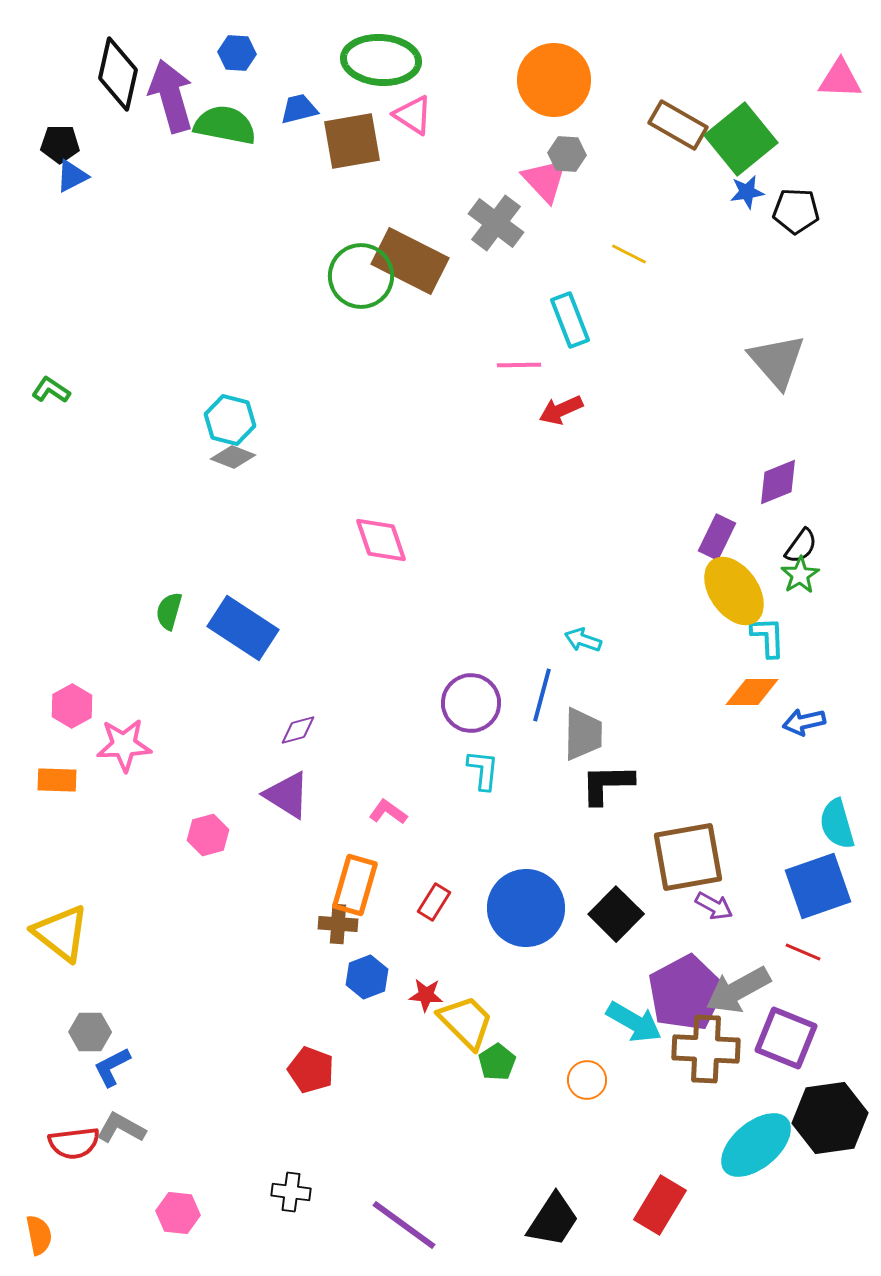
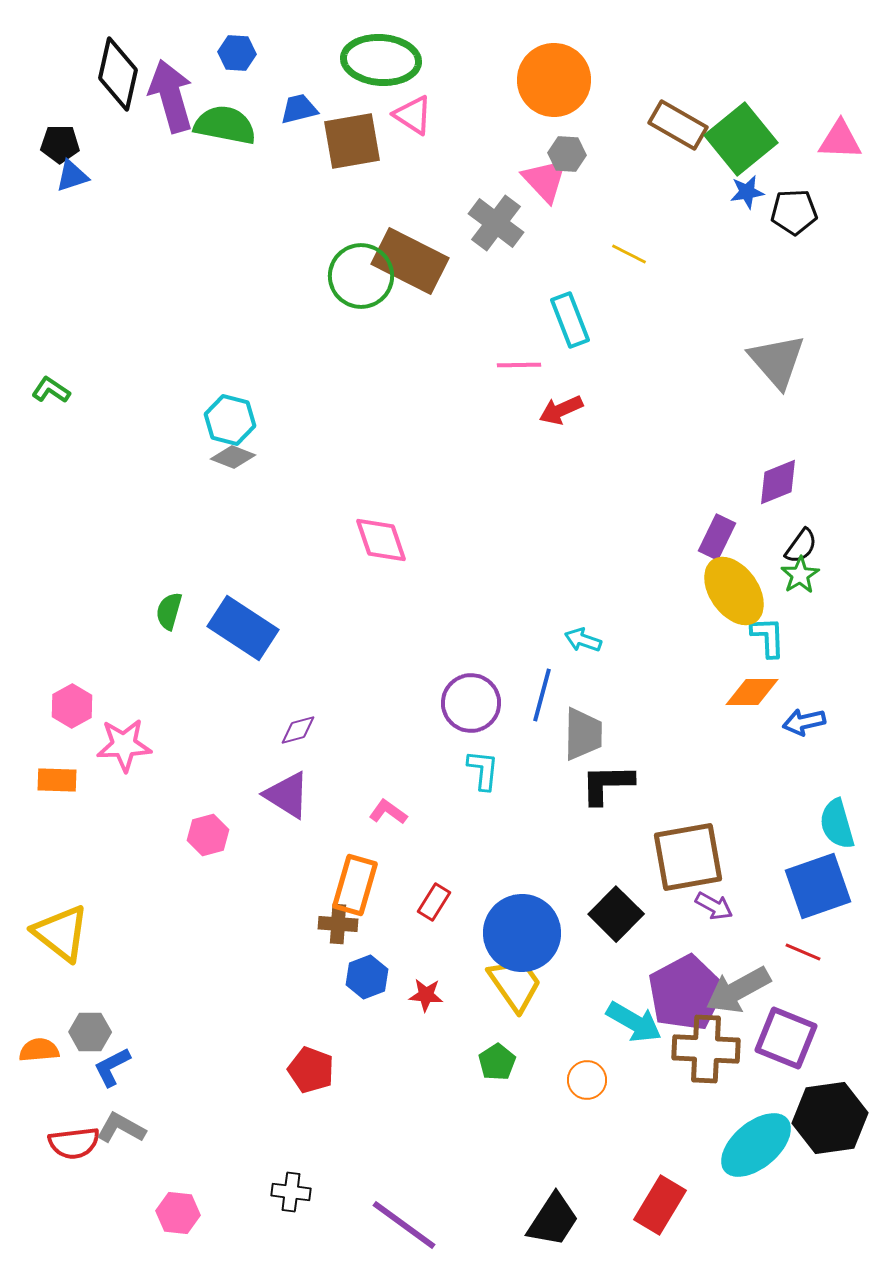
pink triangle at (840, 79): moved 61 px down
blue triangle at (72, 176): rotated 9 degrees clockwise
black pentagon at (796, 211): moved 2 px left, 1 px down; rotated 6 degrees counterclockwise
blue circle at (526, 908): moved 4 px left, 25 px down
yellow trapezoid at (466, 1022): moved 49 px right, 38 px up; rotated 10 degrees clockwise
orange semicircle at (39, 1235): moved 185 px up; rotated 84 degrees counterclockwise
